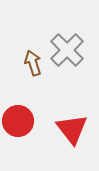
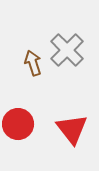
red circle: moved 3 px down
